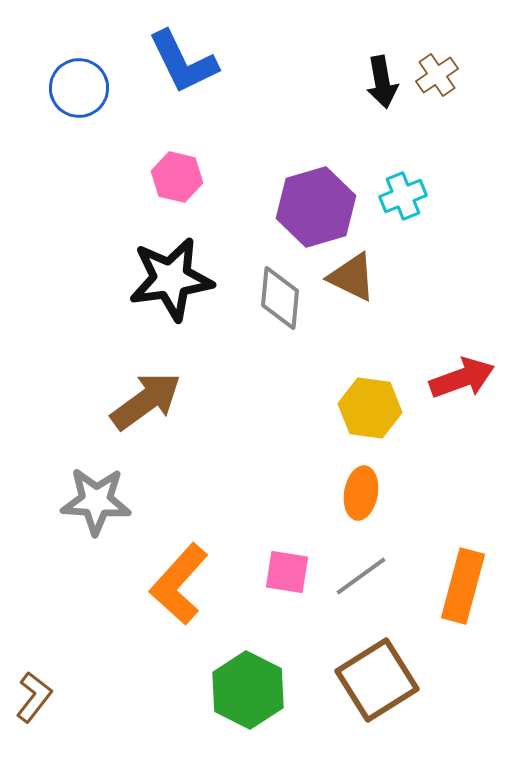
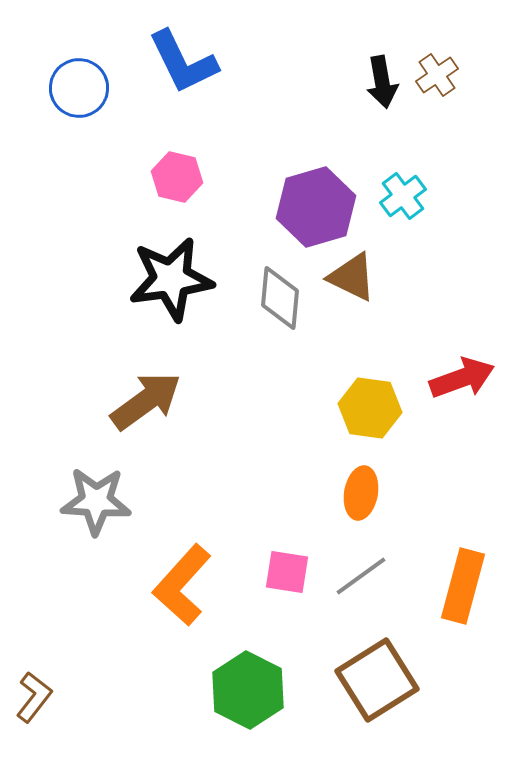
cyan cross: rotated 15 degrees counterclockwise
orange L-shape: moved 3 px right, 1 px down
